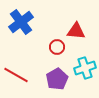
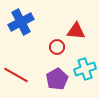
blue cross: rotated 10 degrees clockwise
cyan cross: moved 1 px down
